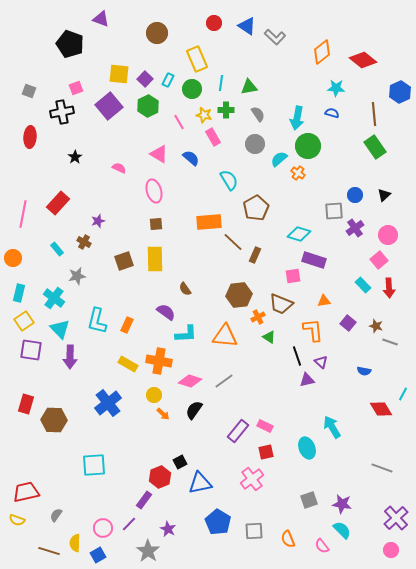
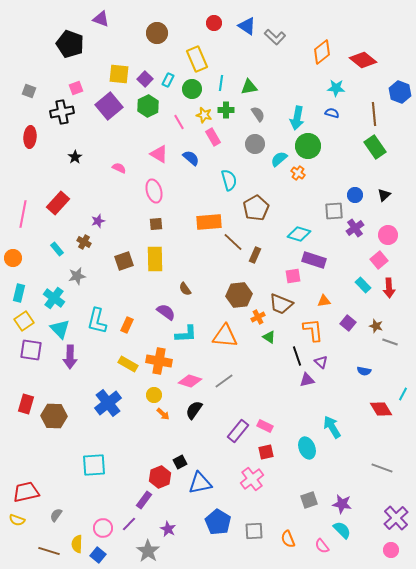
blue hexagon at (400, 92): rotated 15 degrees counterclockwise
cyan semicircle at (229, 180): rotated 15 degrees clockwise
brown hexagon at (54, 420): moved 4 px up
yellow semicircle at (75, 543): moved 2 px right, 1 px down
blue square at (98, 555): rotated 21 degrees counterclockwise
